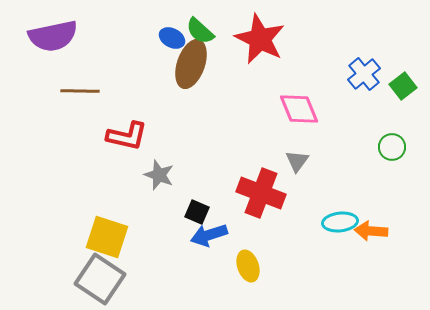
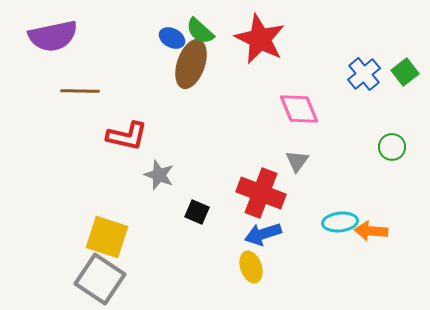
green square: moved 2 px right, 14 px up
blue arrow: moved 54 px right, 1 px up
yellow ellipse: moved 3 px right, 1 px down
